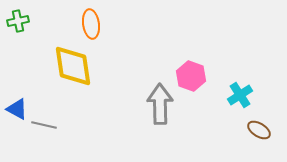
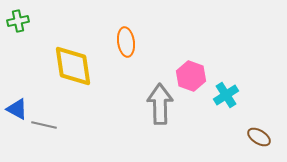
orange ellipse: moved 35 px right, 18 px down
cyan cross: moved 14 px left
brown ellipse: moved 7 px down
